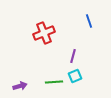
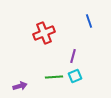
green line: moved 5 px up
